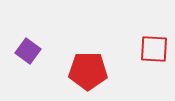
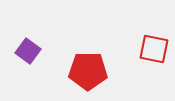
red square: rotated 8 degrees clockwise
